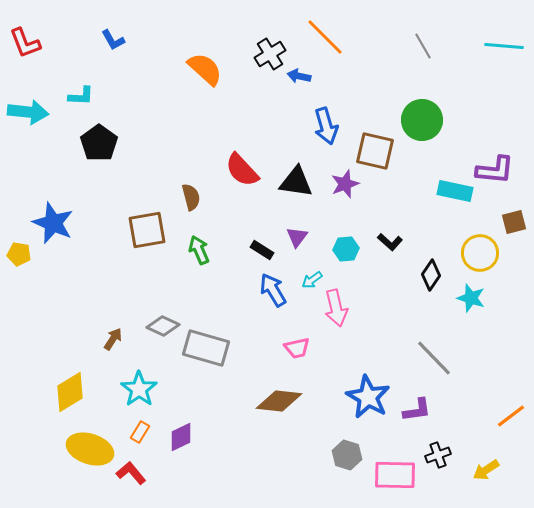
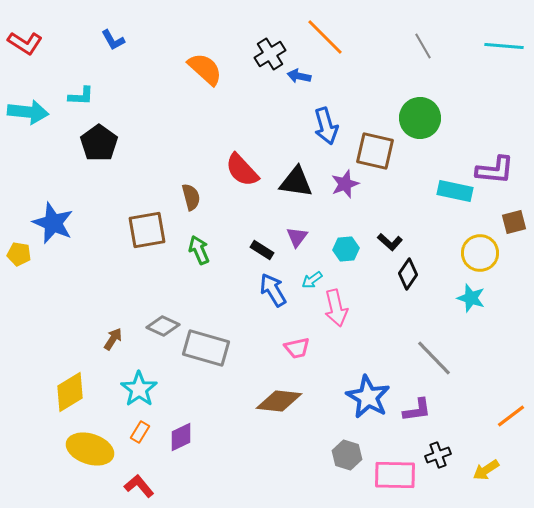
red L-shape at (25, 43): rotated 36 degrees counterclockwise
green circle at (422, 120): moved 2 px left, 2 px up
black diamond at (431, 275): moved 23 px left, 1 px up
red L-shape at (131, 473): moved 8 px right, 13 px down
